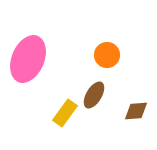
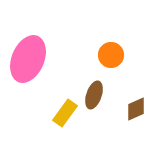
orange circle: moved 4 px right
brown ellipse: rotated 12 degrees counterclockwise
brown diamond: moved 2 px up; rotated 20 degrees counterclockwise
